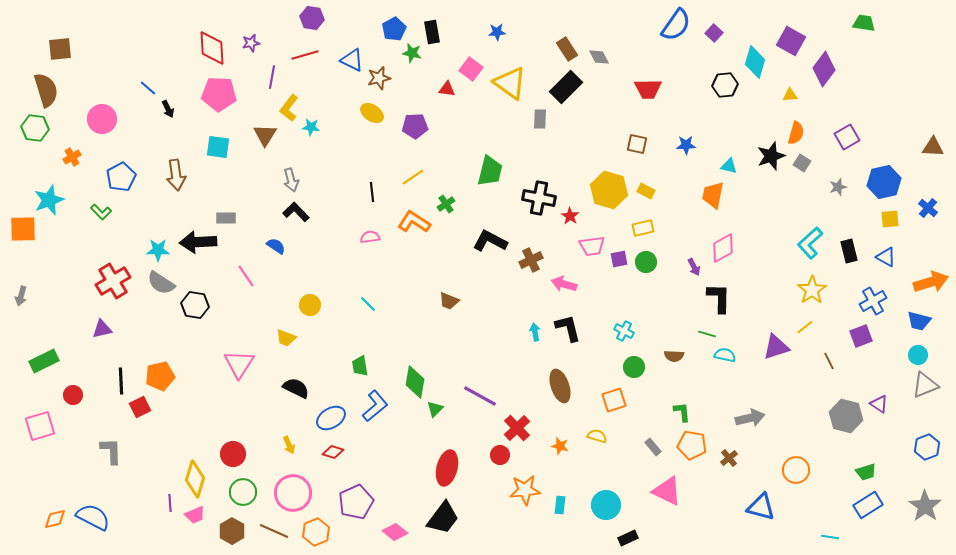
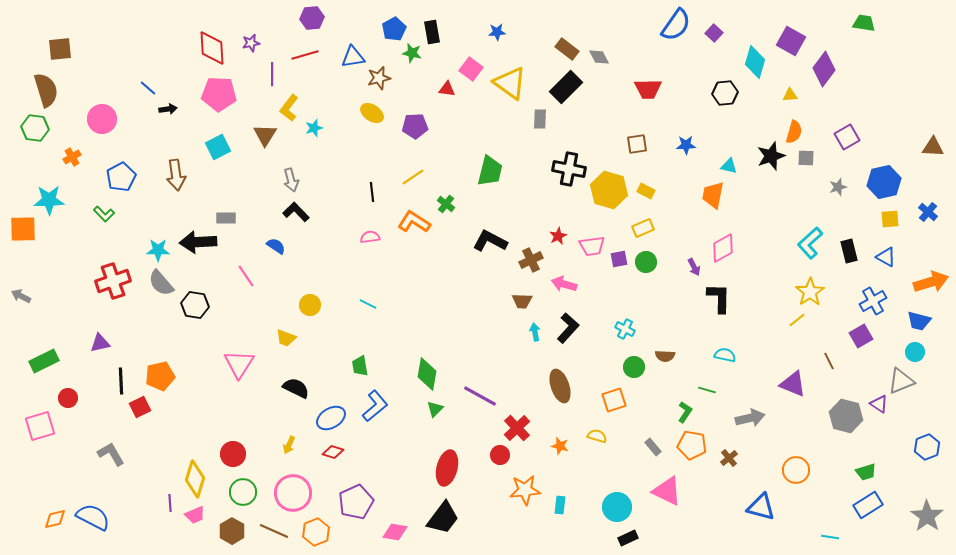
purple hexagon at (312, 18): rotated 15 degrees counterclockwise
brown rectangle at (567, 49): rotated 20 degrees counterclockwise
blue triangle at (352, 60): moved 1 px right, 3 px up; rotated 35 degrees counterclockwise
purple line at (272, 77): moved 3 px up; rotated 10 degrees counterclockwise
black hexagon at (725, 85): moved 8 px down
black arrow at (168, 109): rotated 72 degrees counterclockwise
cyan star at (311, 127): moved 3 px right, 1 px down; rotated 24 degrees counterclockwise
orange semicircle at (796, 133): moved 2 px left, 1 px up
brown square at (637, 144): rotated 20 degrees counterclockwise
cyan square at (218, 147): rotated 35 degrees counterclockwise
gray square at (802, 163): moved 4 px right, 5 px up; rotated 30 degrees counterclockwise
black cross at (539, 198): moved 30 px right, 29 px up
cyan star at (49, 200): rotated 20 degrees clockwise
green cross at (446, 204): rotated 18 degrees counterclockwise
blue cross at (928, 208): moved 4 px down
green L-shape at (101, 212): moved 3 px right, 2 px down
red star at (570, 216): moved 12 px left, 20 px down; rotated 12 degrees clockwise
yellow rectangle at (643, 228): rotated 10 degrees counterclockwise
red cross at (113, 281): rotated 12 degrees clockwise
gray semicircle at (161, 283): rotated 16 degrees clockwise
yellow star at (812, 290): moved 2 px left, 2 px down
gray arrow at (21, 296): rotated 102 degrees clockwise
brown trapezoid at (449, 301): moved 73 px right; rotated 20 degrees counterclockwise
cyan line at (368, 304): rotated 18 degrees counterclockwise
yellow line at (805, 327): moved 8 px left, 7 px up
black L-shape at (568, 328): rotated 56 degrees clockwise
purple triangle at (102, 329): moved 2 px left, 14 px down
cyan cross at (624, 331): moved 1 px right, 2 px up
green line at (707, 334): moved 56 px down
purple square at (861, 336): rotated 10 degrees counterclockwise
purple triangle at (776, 347): moved 17 px right, 37 px down; rotated 40 degrees clockwise
cyan circle at (918, 355): moved 3 px left, 3 px up
brown semicircle at (674, 356): moved 9 px left
green diamond at (415, 382): moved 12 px right, 8 px up
gray triangle at (925, 385): moved 24 px left, 4 px up
red circle at (73, 395): moved 5 px left, 3 px down
green L-shape at (682, 412): moved 3 px right; rotated 40 degrees clockwise
yellow arrow at (289, 445): rotated 48 degrees clockwise
gray L-shape at (111, 451): moved 3 px down; rotated 28 degrees counterclockwise
cyan circle at (606, 505): moved 11 px right, 2 px down
gray star at (925, 506): moved 2 px right, 10 px down
pink diamond at (395, 532): rotated 30 degrees counterclockwise
